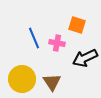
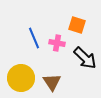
black arrow: rotated 110 degrees counterclockwise
yellow circle: moved 1 px left, 1 px up
